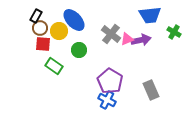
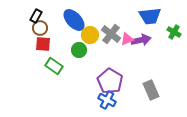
blue trapezoid: moved 1 px down
yellow circle: moved 31 px right, 4 px down
